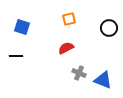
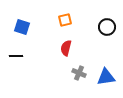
orange square: moved 4 px left, 1 px down
black circle: moved 2 px left, 1 px up
red semicircle: rotated 49 degrees counterclockwise
blue triangle: moved 3 px right, 3 px up; rotated 30 degrees counterclockwise
